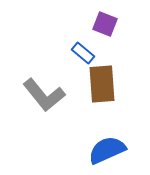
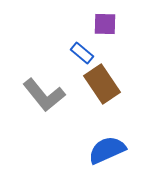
purple square: rotated 20 degrees counterclockwise
blue rectangle: moved 1 px left
brown rectangle: rotated 30 degrees counterclockwise
